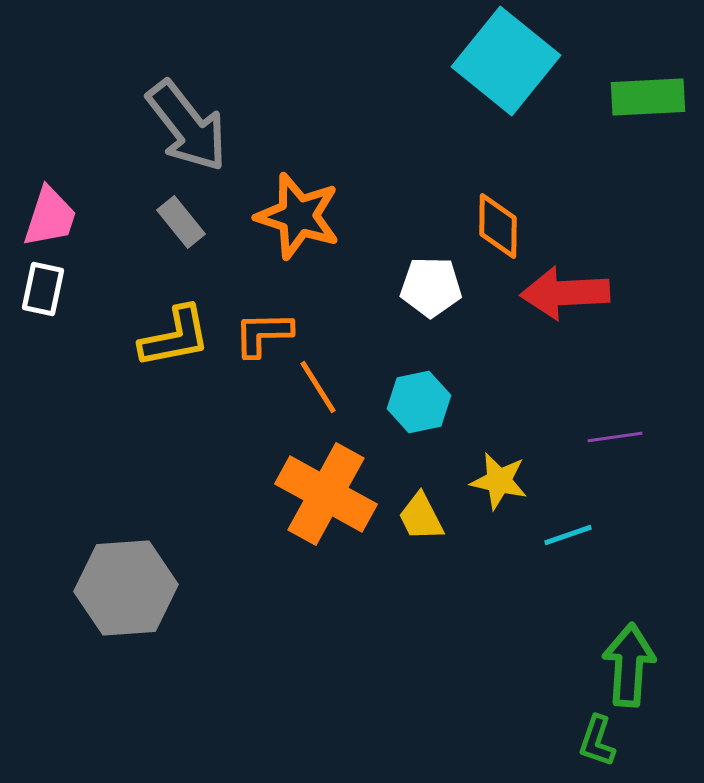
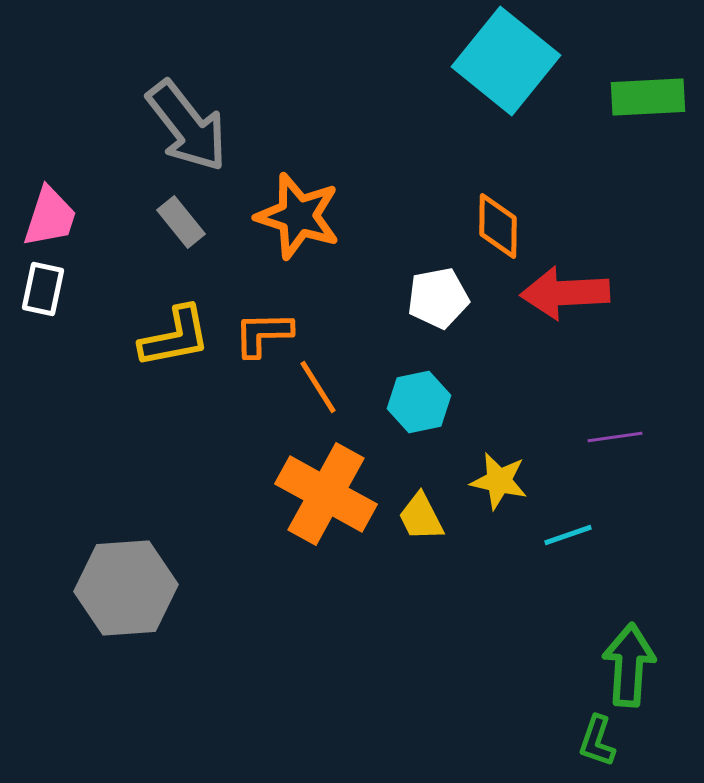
white pentagon: moved 7 px right, 11 px down; rotated 12 degrees counterclockwise
